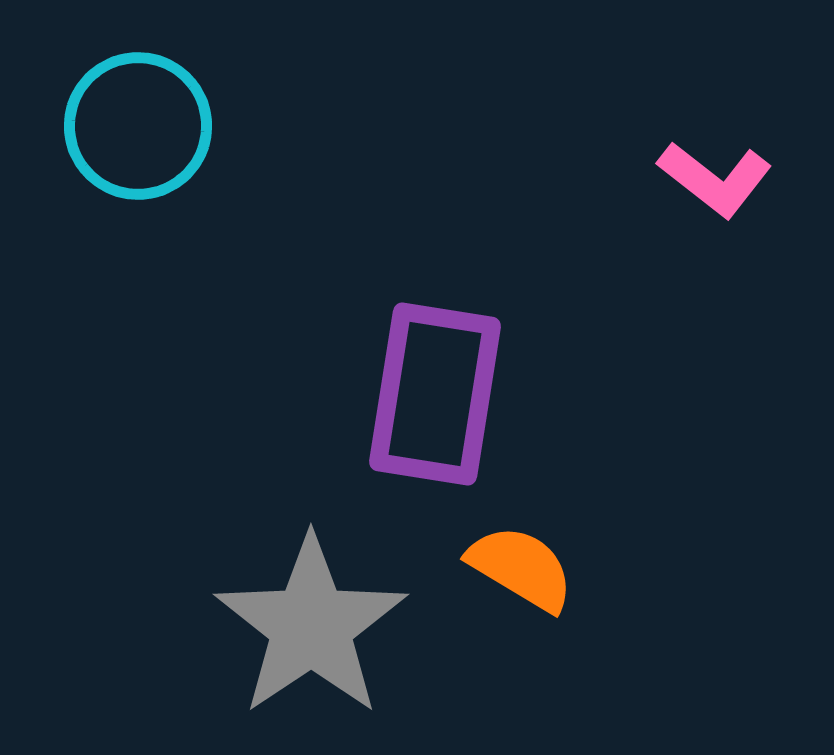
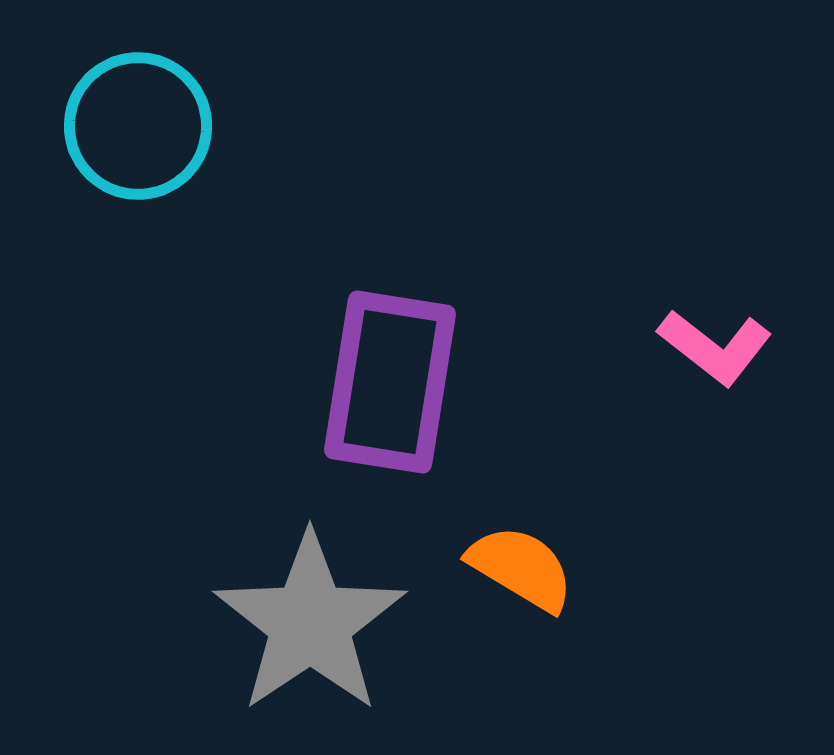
pink L-shape: moved 168 px down
purple rectangle: moved 45 px left, 12 px up
gray star: moved 1 px left, 3 px up
